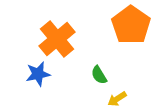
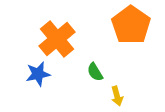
green semicircle: moved 4 px left, 3 px up
yellow arrow: moved 3 px up; rotated 72 degrees counterclockwise
